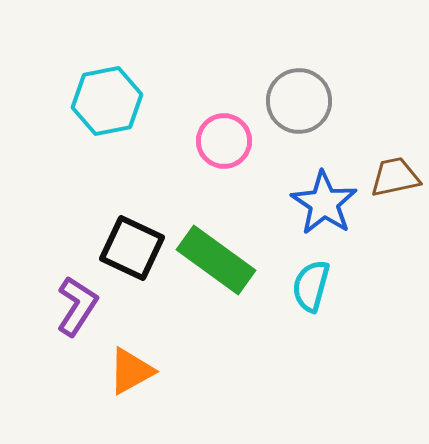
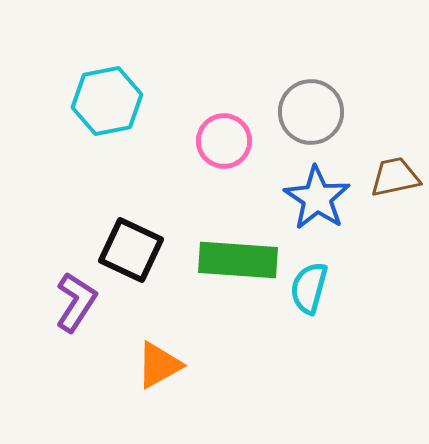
gray circle: moved 12 px right, 11 px down
blue star: moved 7 px left, 5 px up
black square: moved 1 px left, 2 px down
green rectangle: moved 22 px right; rotated 32 degrees counterclockwise
cyan semicircle: moved 2 px left, 2 px down
purple L-shape: moved 1 px left, 4 px up
orange triangle: moved 28 px right, 6 px up
